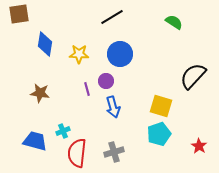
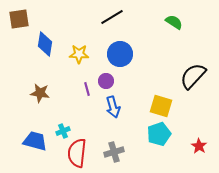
brown square: moved 5 px down
